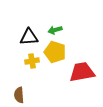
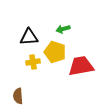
green arrow: moved 8 px right, 1 px up
yellow cross: moved 1 px right, 1 px down
red trapezoid: moved 1 px left, 6 px up
brown semicircle: moved 1 px left, 1 px down
